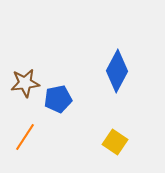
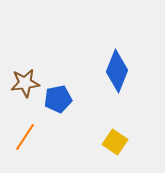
blue diamond: rotated 6 degrees counterclockwise
